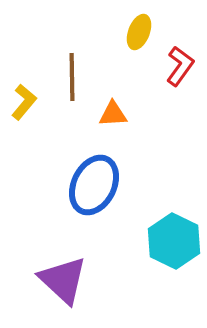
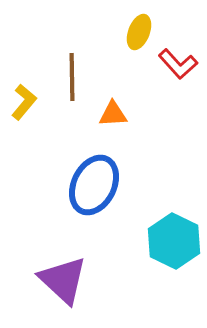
red L-shape: moved 2 px left, 2 px up; rotated 102 degrees clockwise
